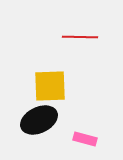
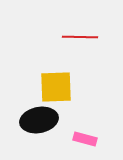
yellow square: moved 6 px right, 1 px down
black ellipse: rotated 15 degrees clockwise
